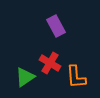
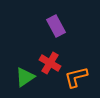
orange L-shape: rotated 80 degrees clockwise
